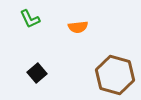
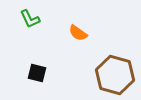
orange semicircle: moved 6 px down; rotated 42 degrees clockwise
black square: rotated 36 degrees counterclockwise
